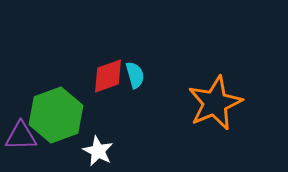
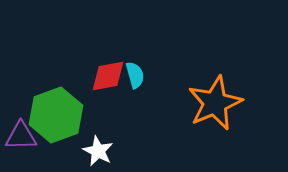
red diamond: rotated 9 degrees clockwise
